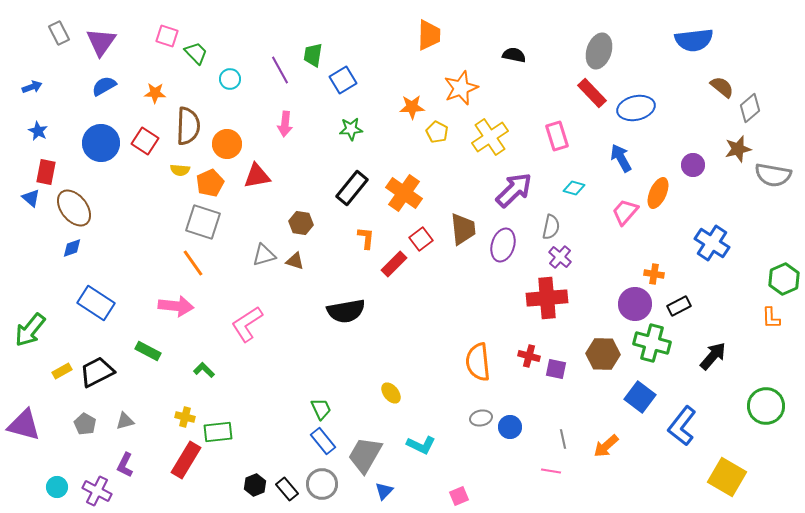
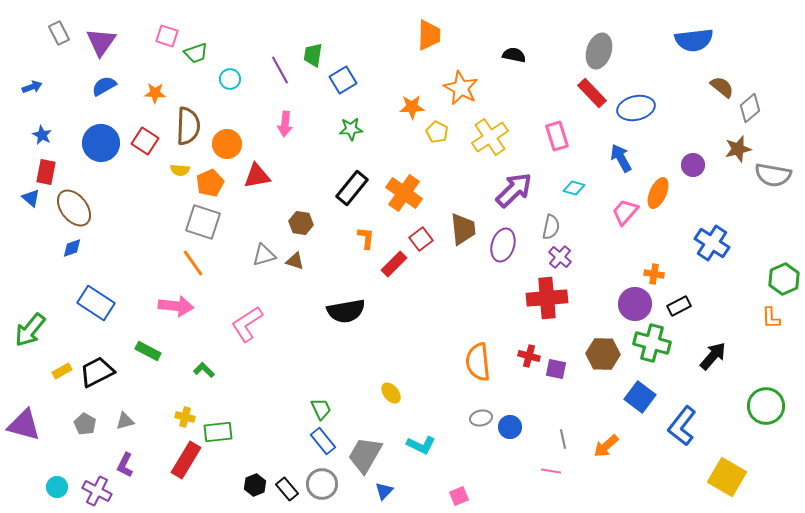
green trapezoid at (196, 53): rotated 115 degrees clockwise
orange star at (461, 88): rotated 24 degrees counterclockwise
blue star at (38, 131): moved 4 px right, 4 px down
